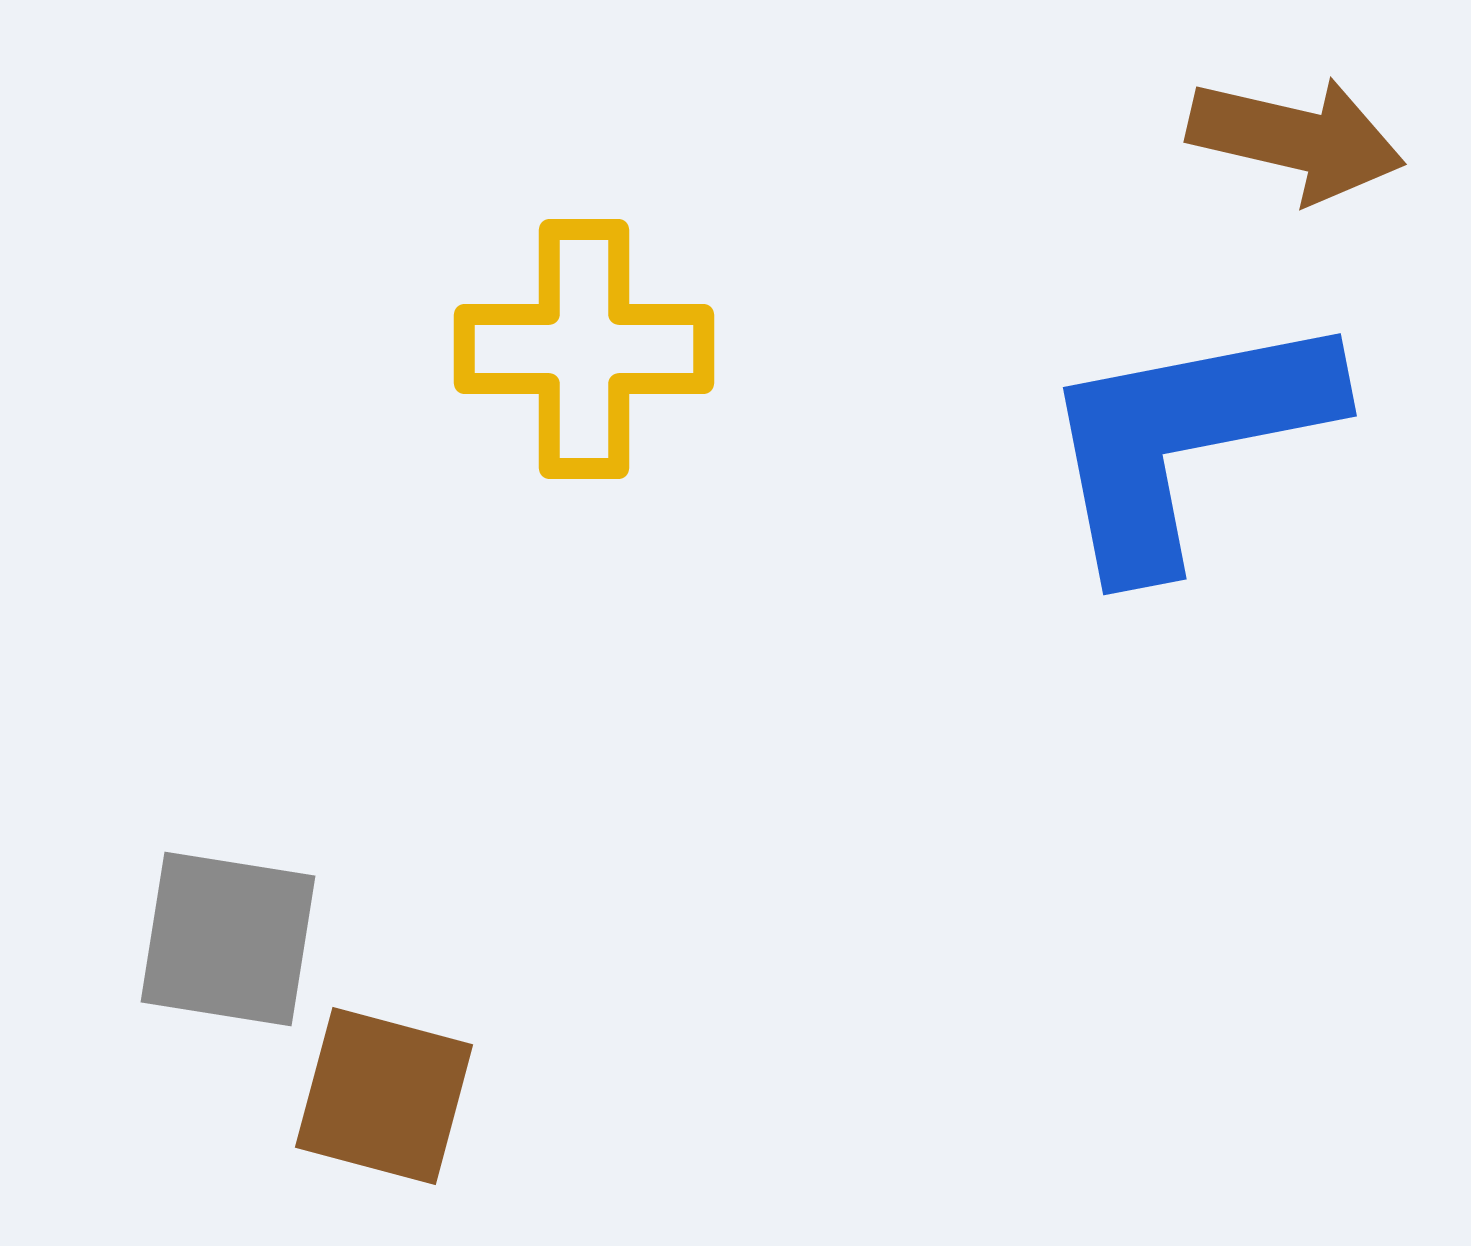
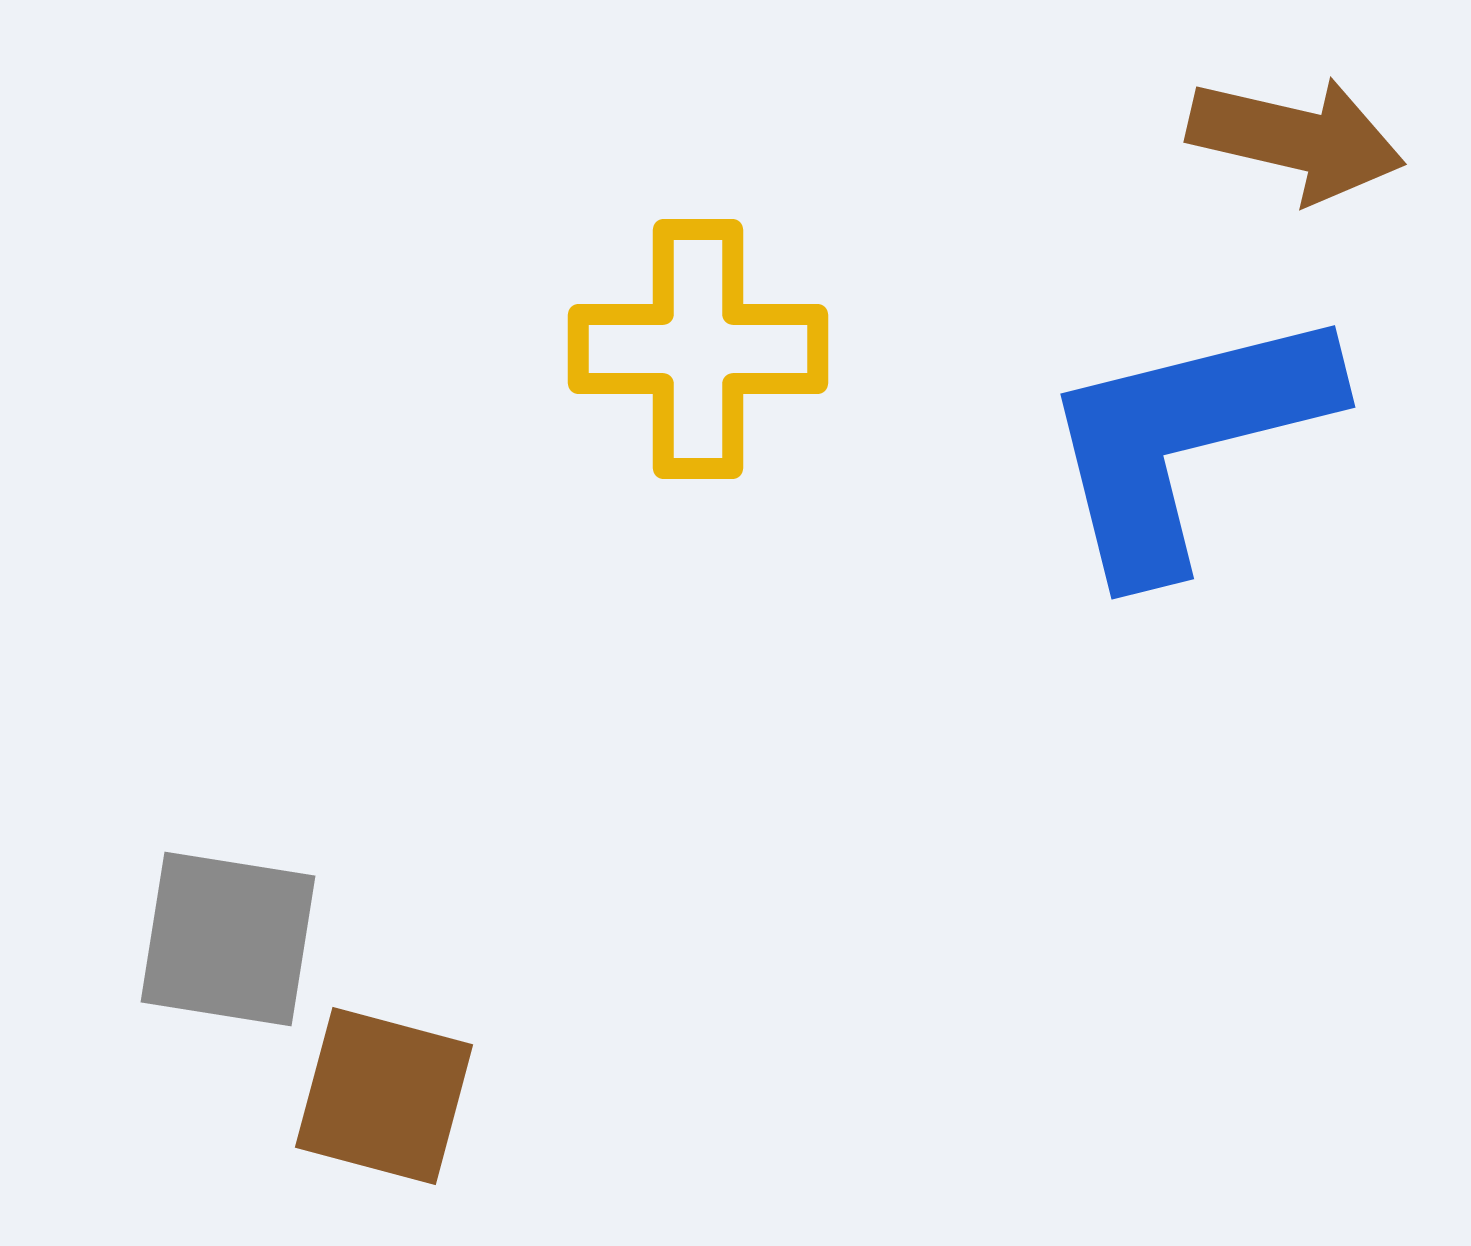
yellow cross: moved 114 px right
blue L-shape: rotated 3 degrees counterclockwise
